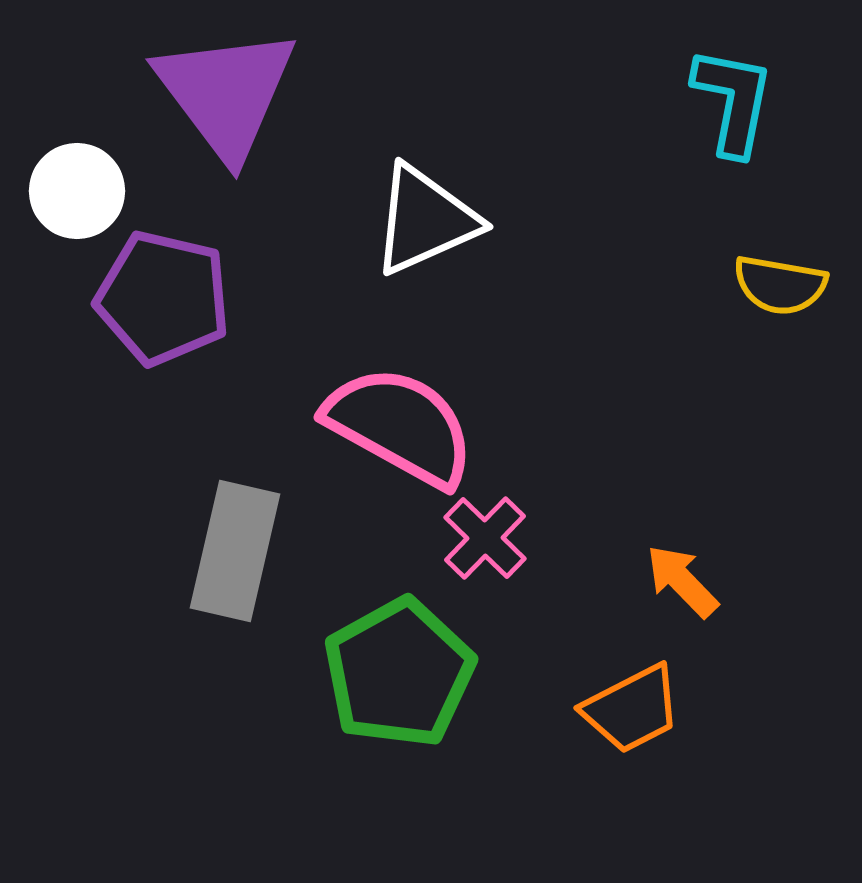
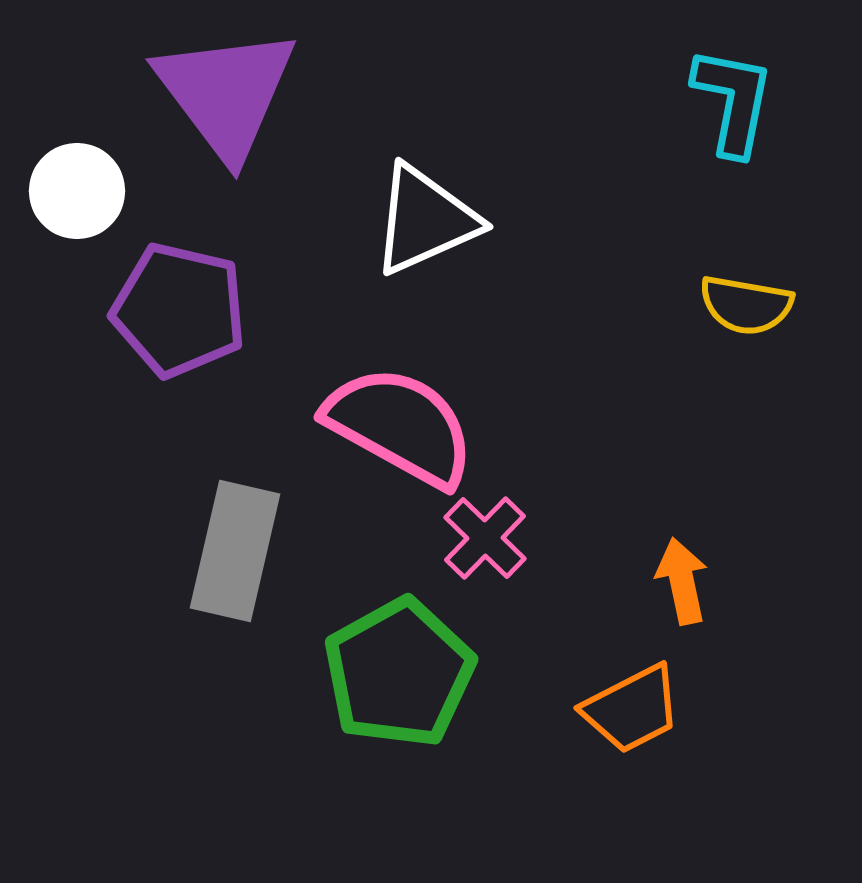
yellow semicircle: moved 34 px left, 20 px down
purple pentagon: moved 16 px right, 12 px down
orange arrow: rotated 32 degrees clockwise
